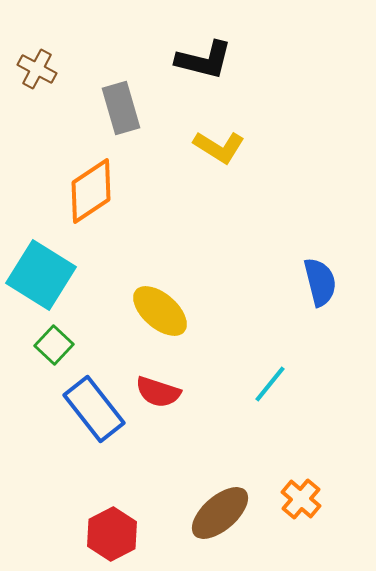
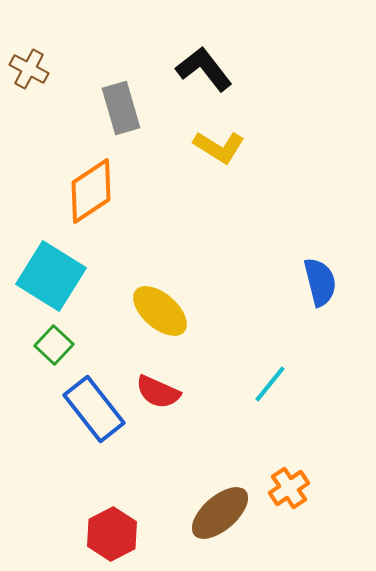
black L-shape: moved 9 px down; rotated 142 degrees counterclockwise
brown cross: moved 8 px left
cyan square: moved 10 px right, 1 px down
red semicircle: rotated 6 degrees clockwise
orange cross: moved 12 px left, 11 px up; rotated 15 degrees clockwise
